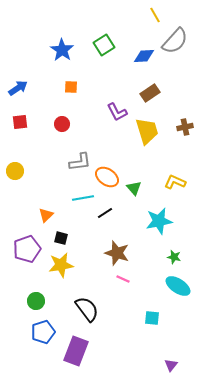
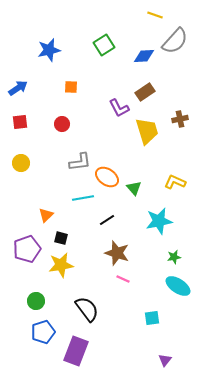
yellow line: rotated 42 degrees counterclockwise
blue star: moved 13 px left; rotated 25 degrees clockwise
brown rectangle: moved 5 px left, 1 px up
purple L-shape: moved 2 px right, 4 px up
brown cross: moved 5 px left, 8 px up
yellow circle: moved 6 px right, 8 px up
black line: moved 2 px right, 7 px down
green star: rotated 24 degrees counterclockwise
cyan square: rotated 14 degrees counterclockwise
purple triangle: moved 6 px left, 5 px up
